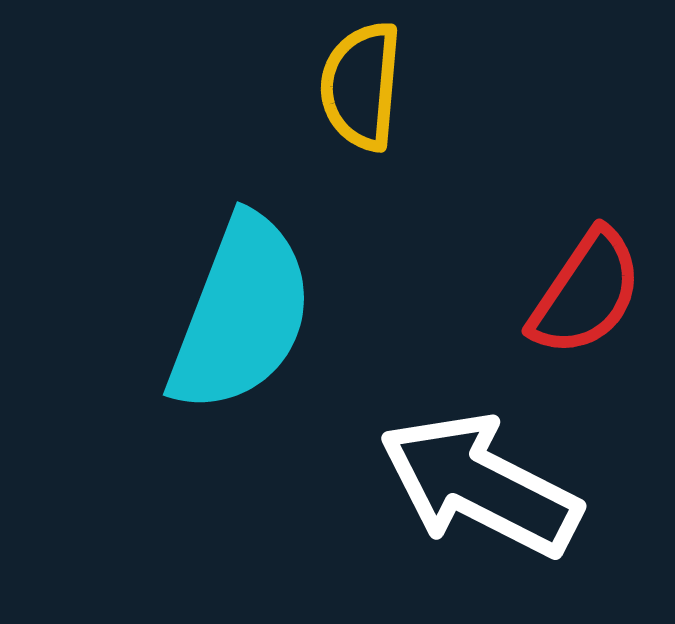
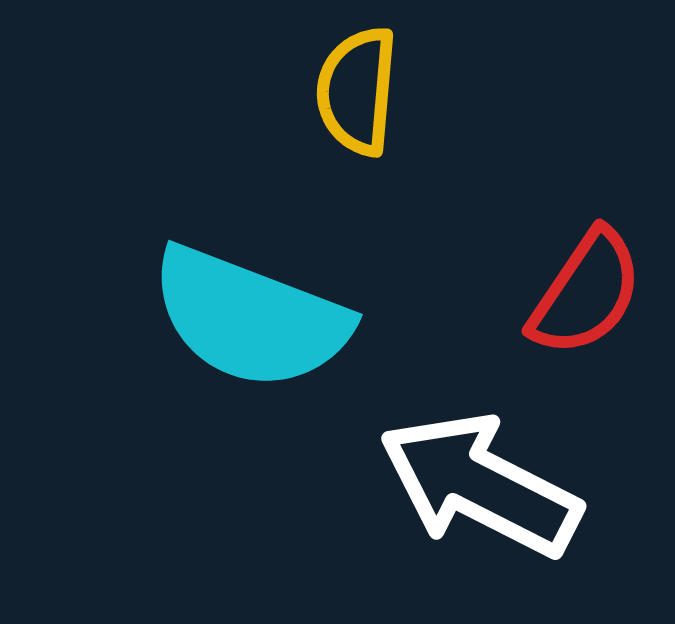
yellow semicircle: moved 4 px left, 5 px down
cyan semicircle: moved 9 px right, 4 px down; rotated 90 degrees clockwise
